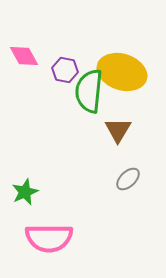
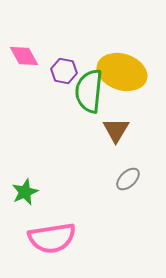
purple hexagon: moved 1 px left, 1 px down
brown triangle: moved 2 px left
pink semicircle: moved 3 px right; rotated 9 degrees counterclockwise
